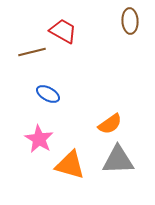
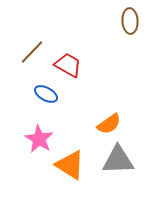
red trapezoid: moved 5 px right, 34 px down
brown line: rotated 32 degrees counterclockwise
blue ellipse: moved 2 px left
orange semicircle: moved 1 px left
orange triangle: rotated 16 degrees clockwise
